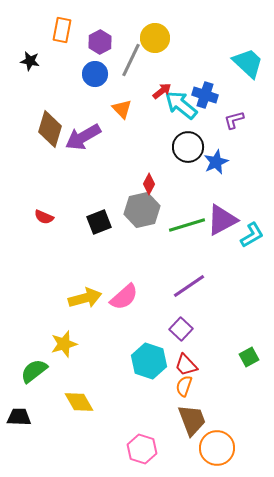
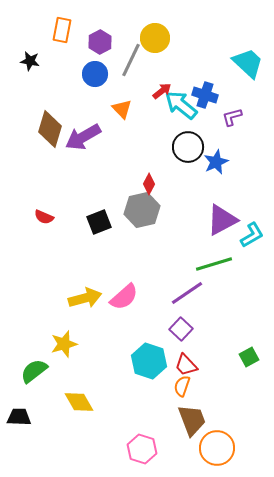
purple L-shape: moved 2 px left, 3 px up
green line: moved 27 px right, 39 px down
purple line: moved 2 px left, 7 px down
orange semicircle: moved 2 px left
